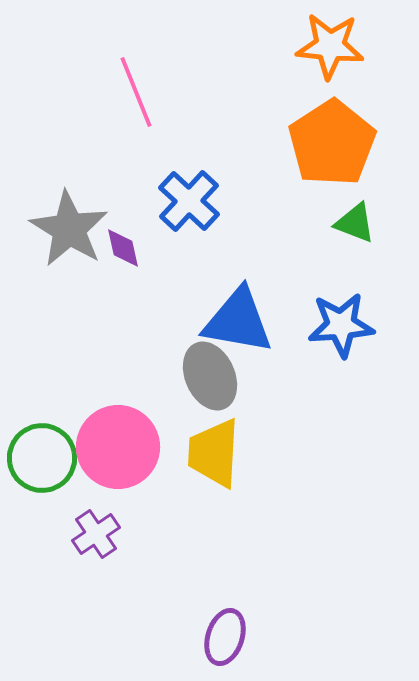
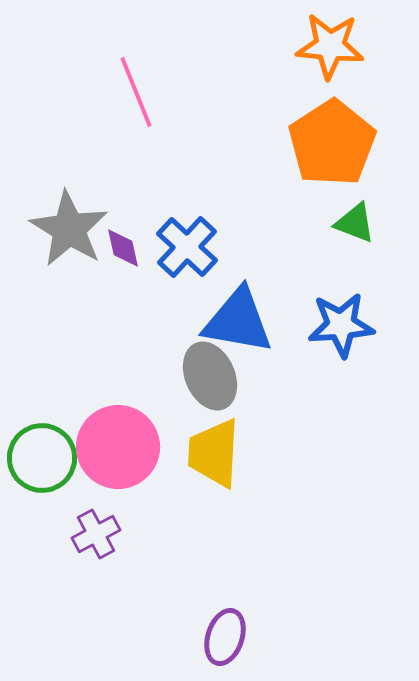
blue cross: moved 2 px left, 46 px down
purple cross: rotated 6 degrees clockwise
